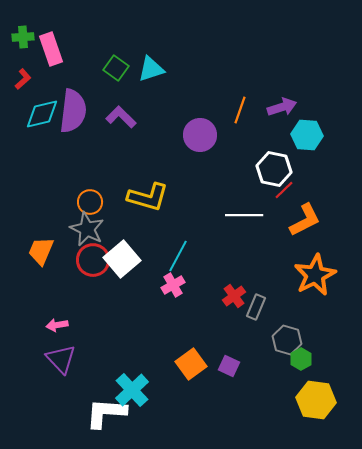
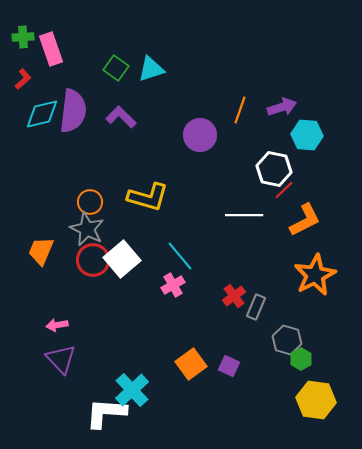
cyan line: moved 2 px right; rotated 68 degrees counterclockwise
